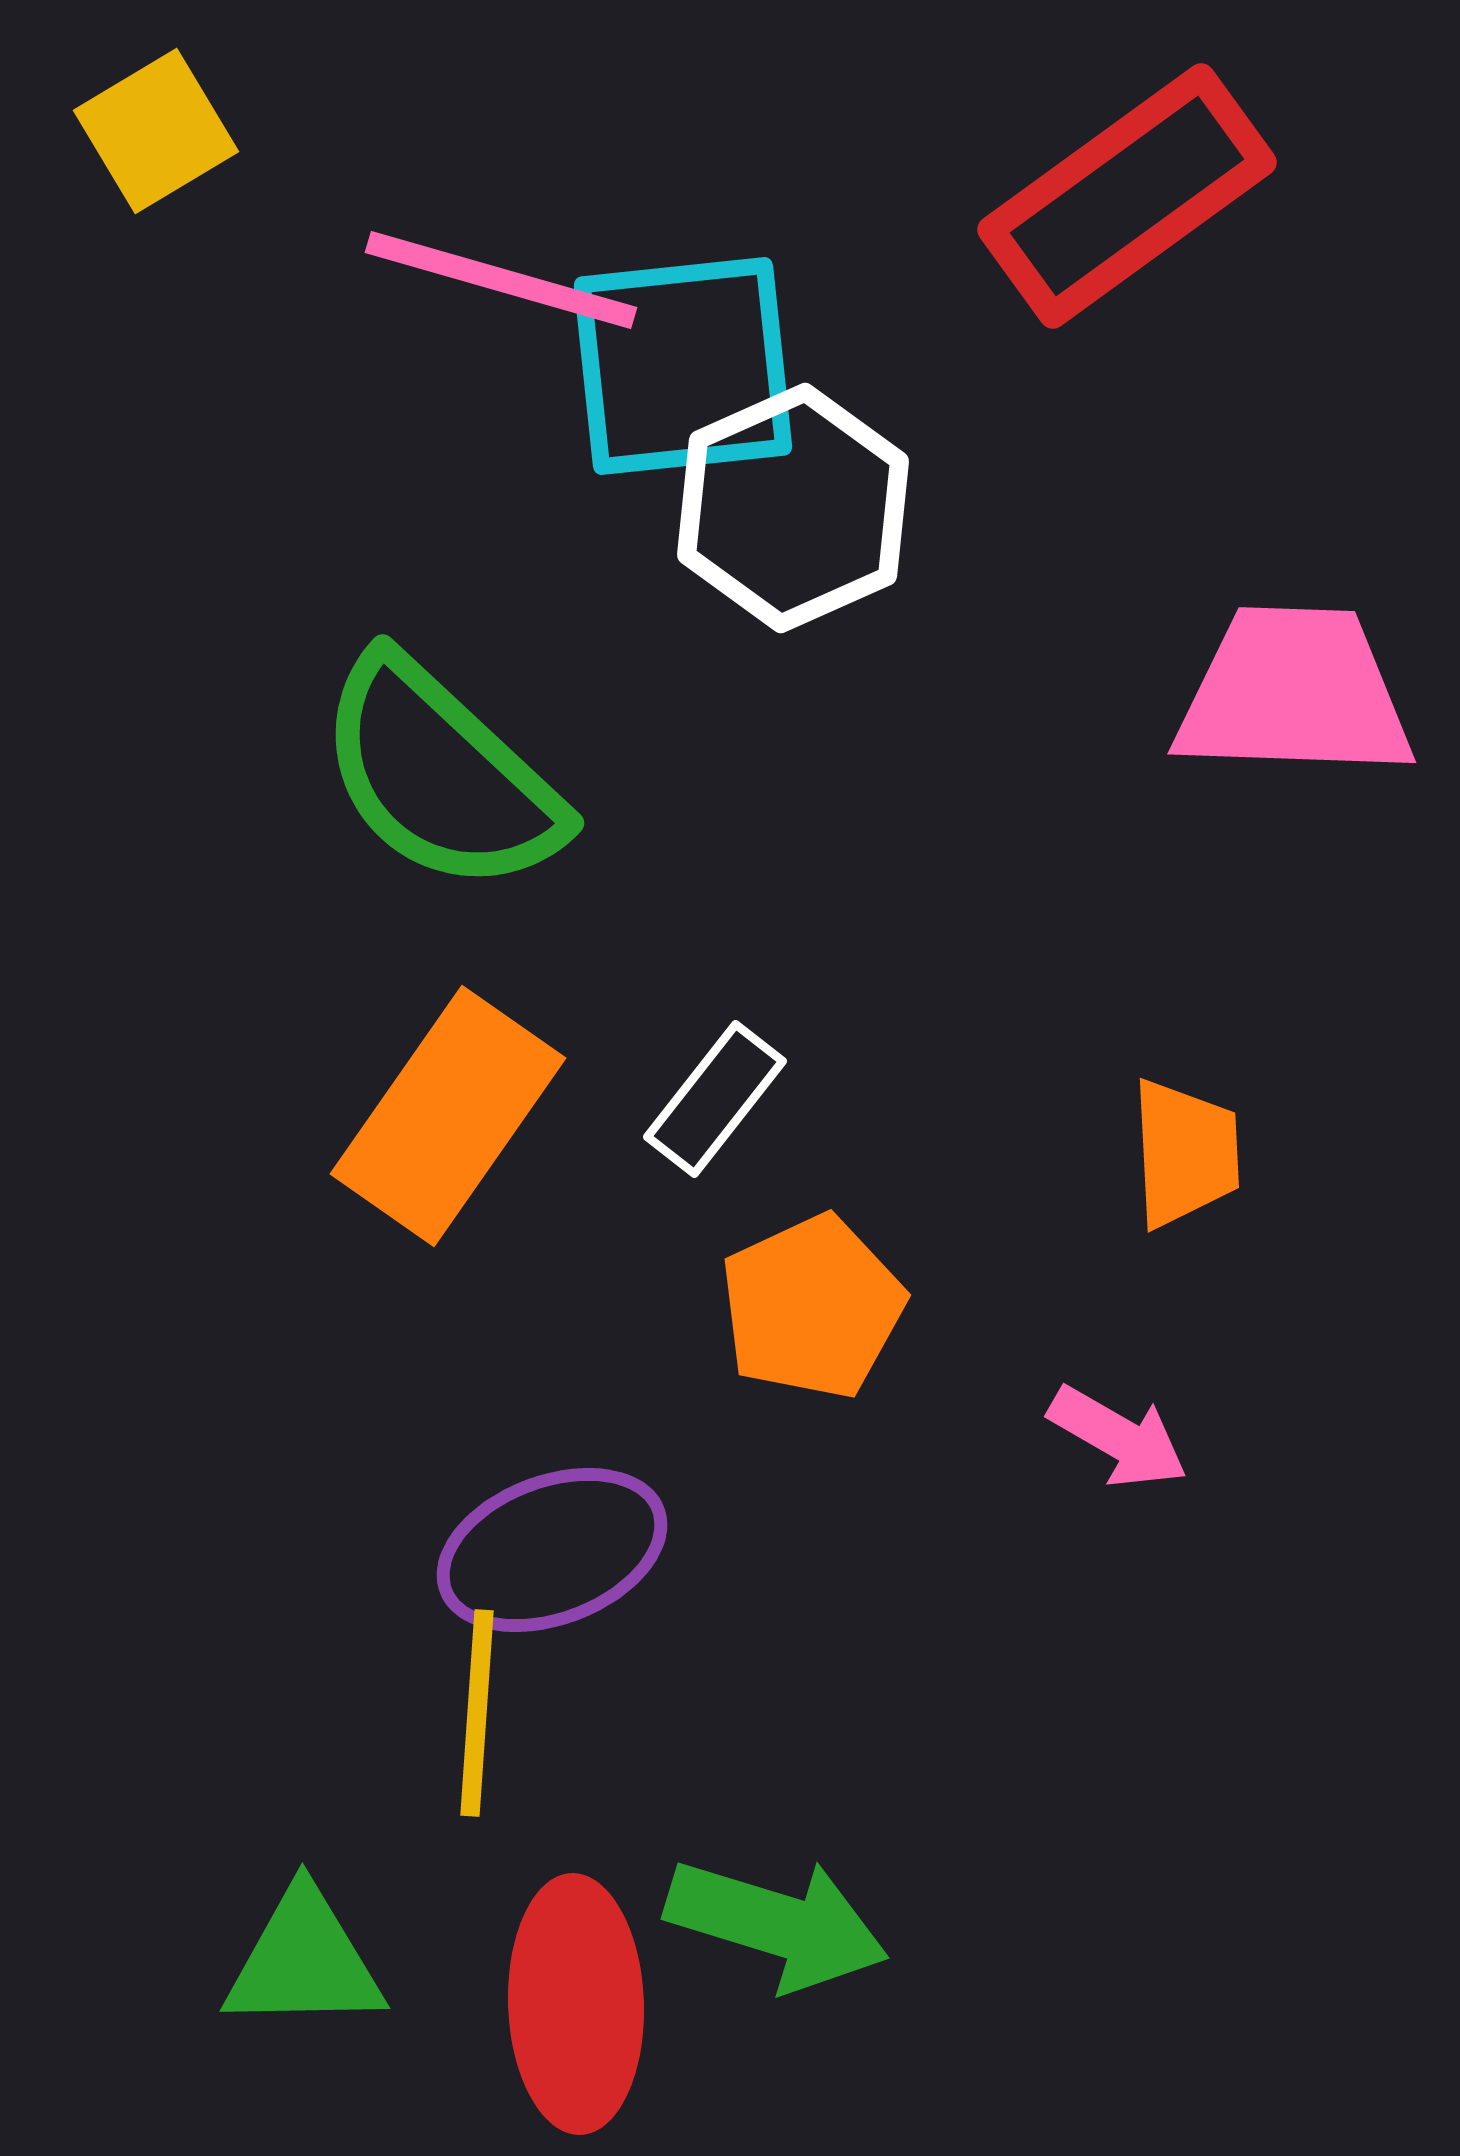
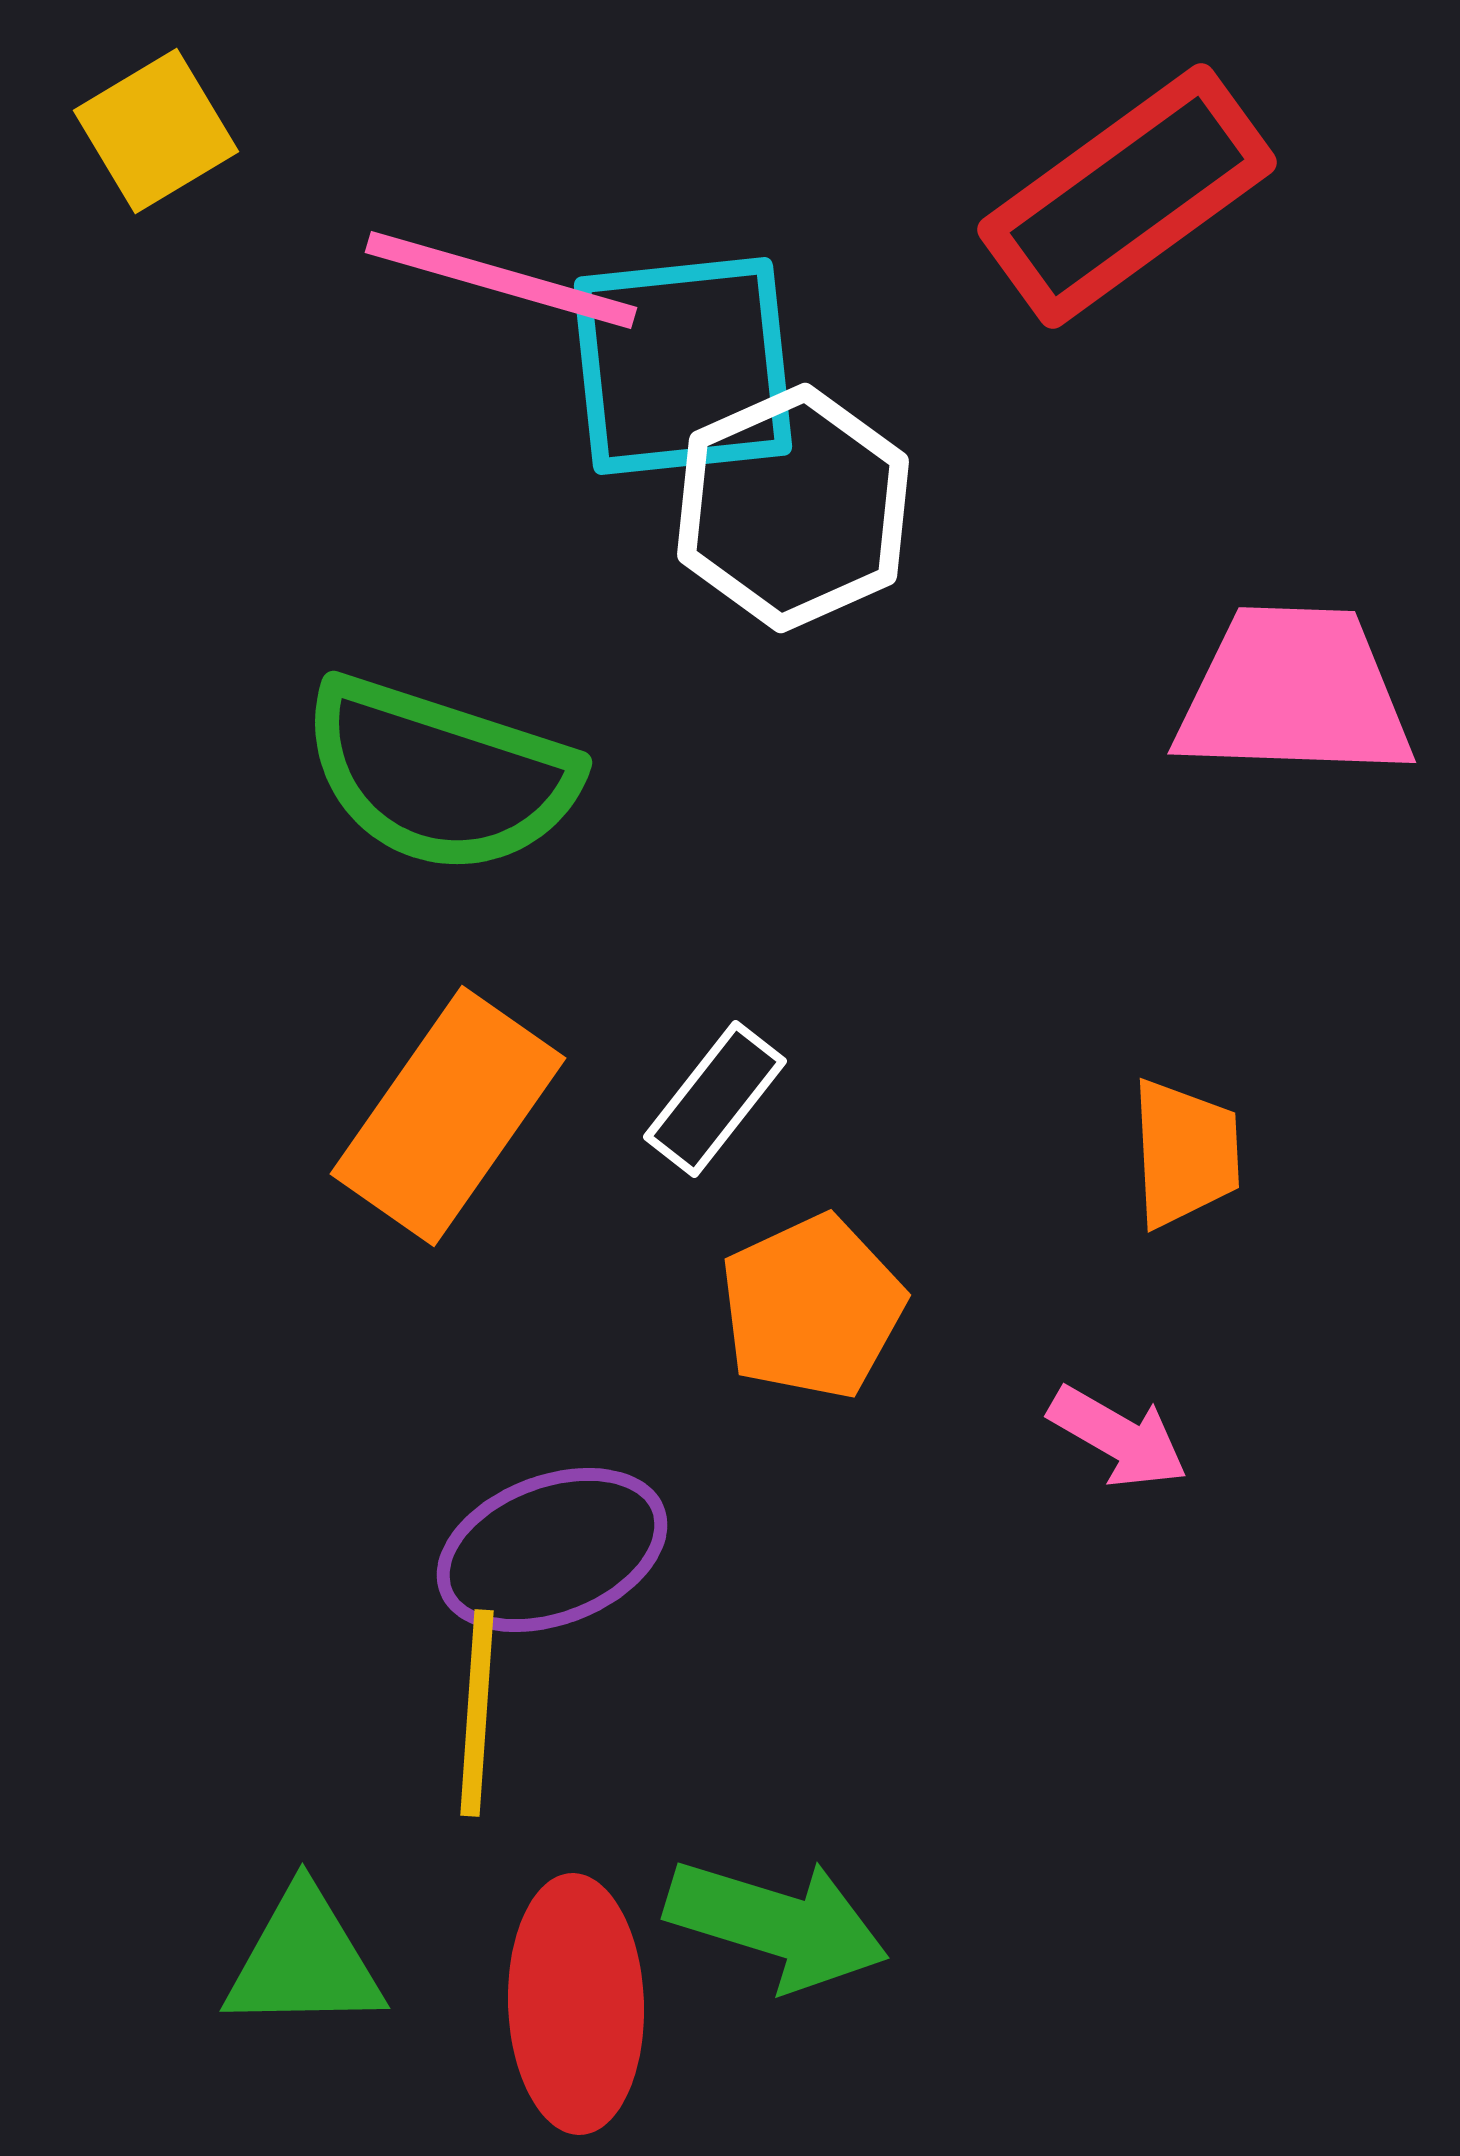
green semicircle: rotated 25 degrees counterclockwise
